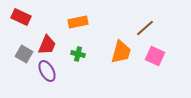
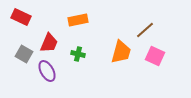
orange rectangle: moved 2 px up
brown line: moved 2 px down
red trapezoid: moved 2 px right, 2 px up
